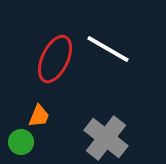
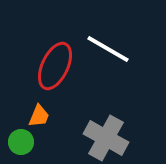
red ellipse: moved 7 px down
gray cross: rotated 9 degrees counterclockwise
